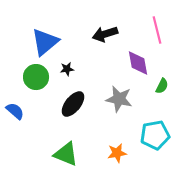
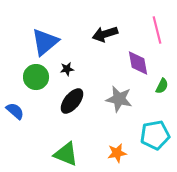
black ellipse: moved 1 px left, 3 px up
